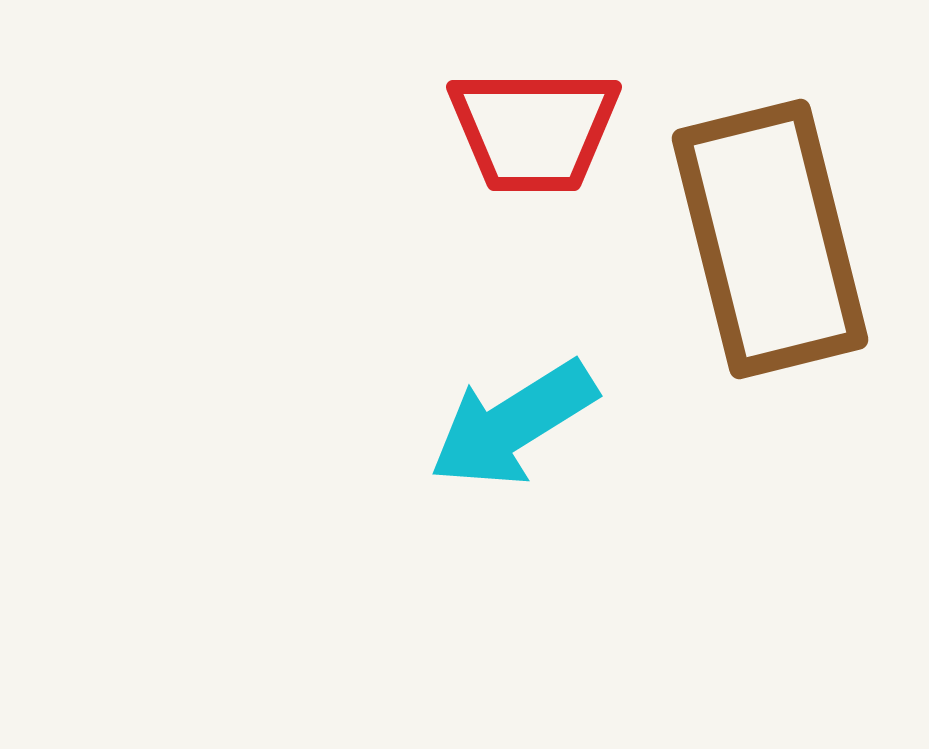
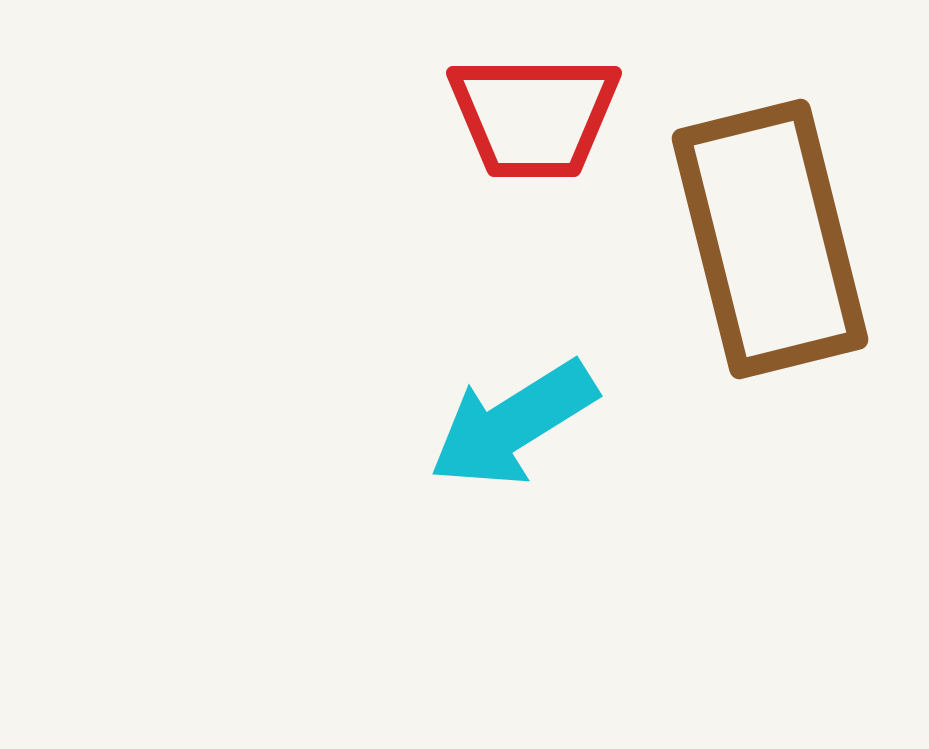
red trapezoid: moved 14 px up
